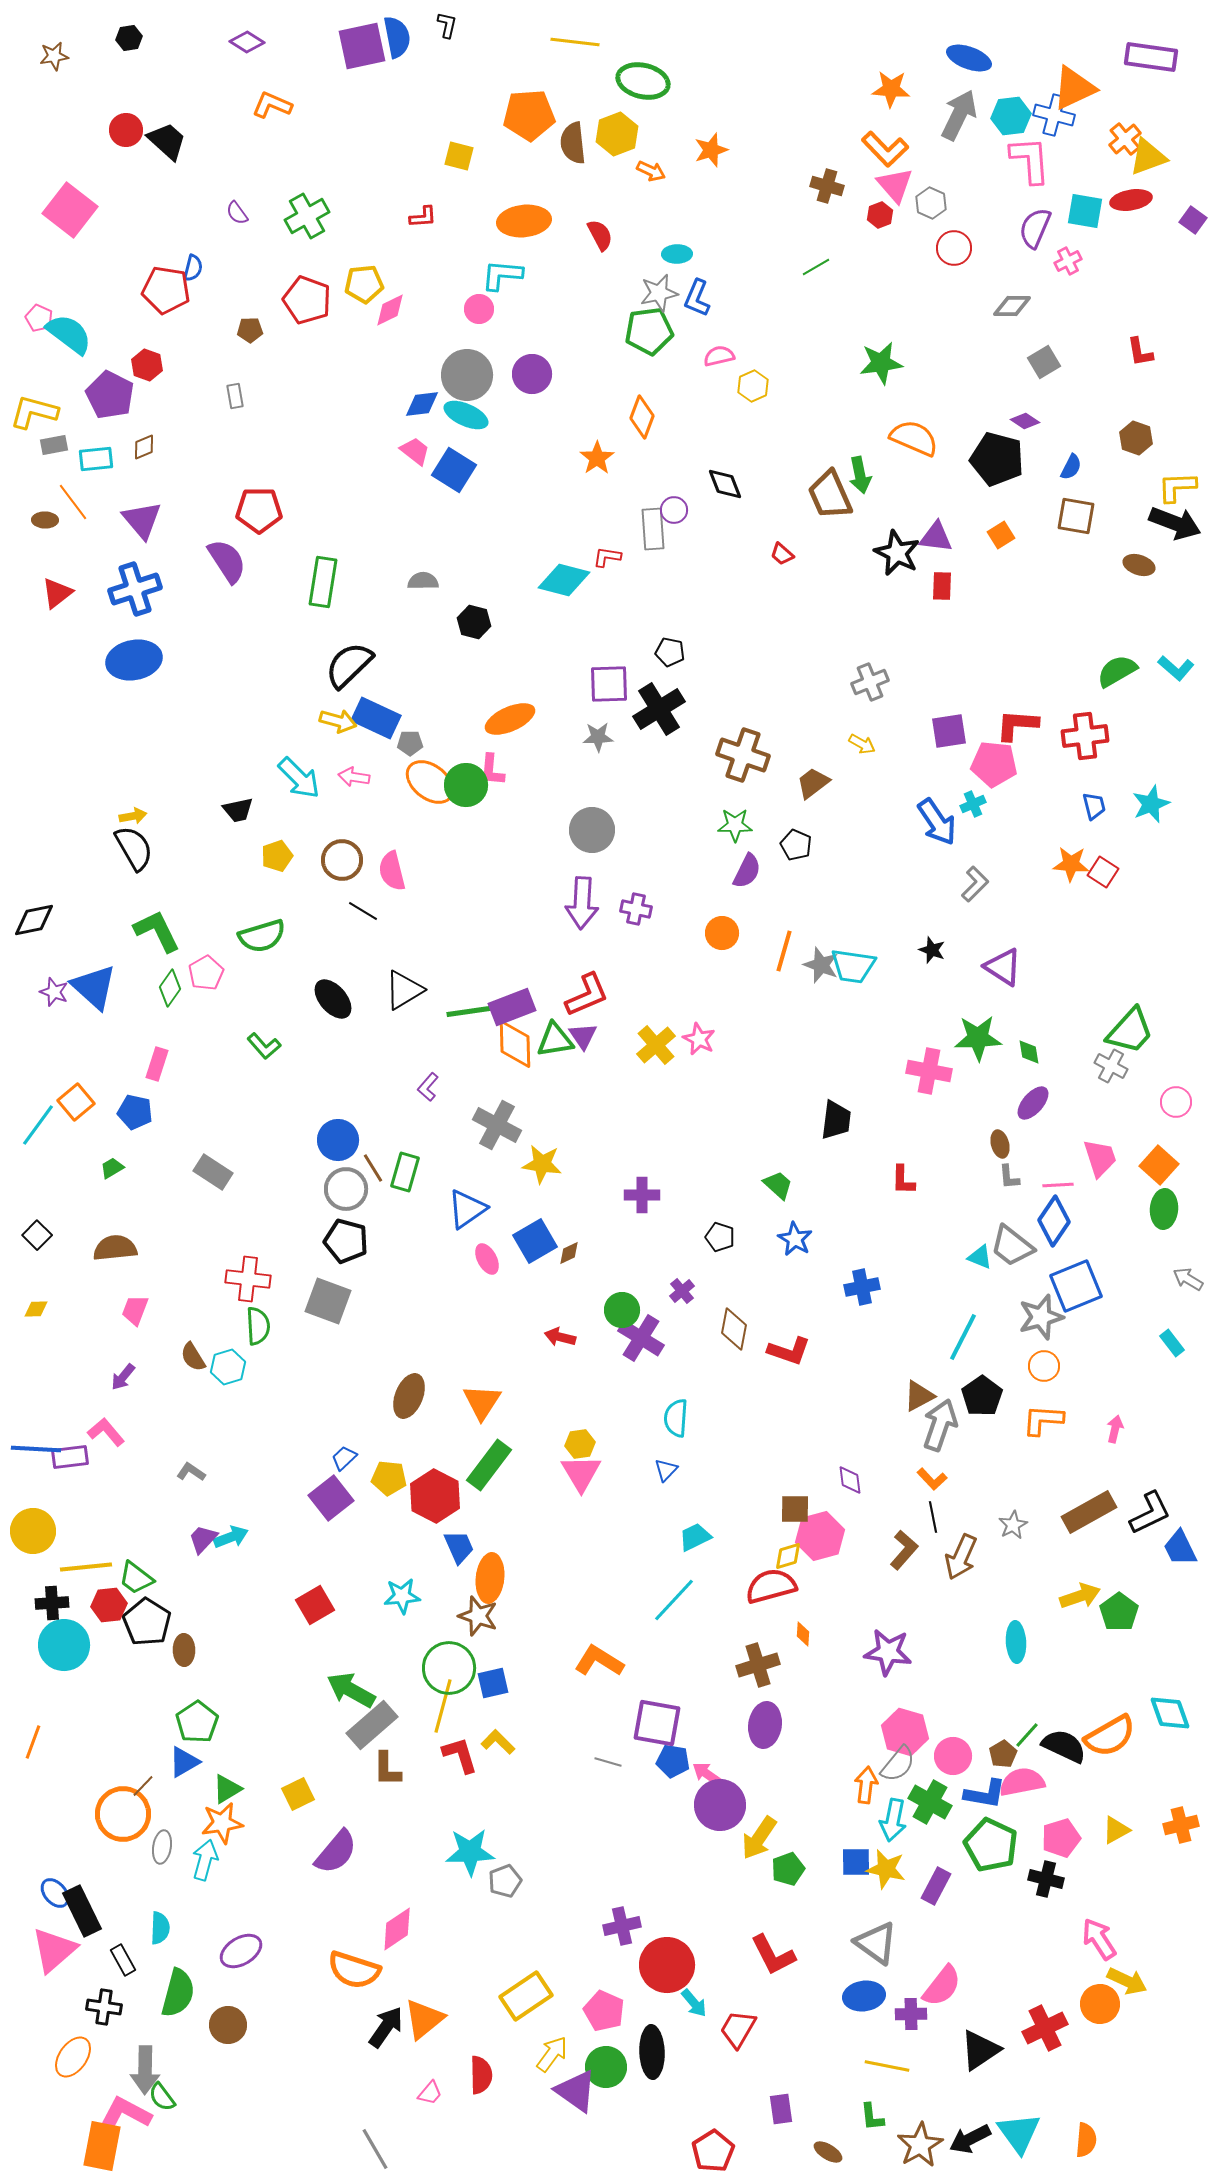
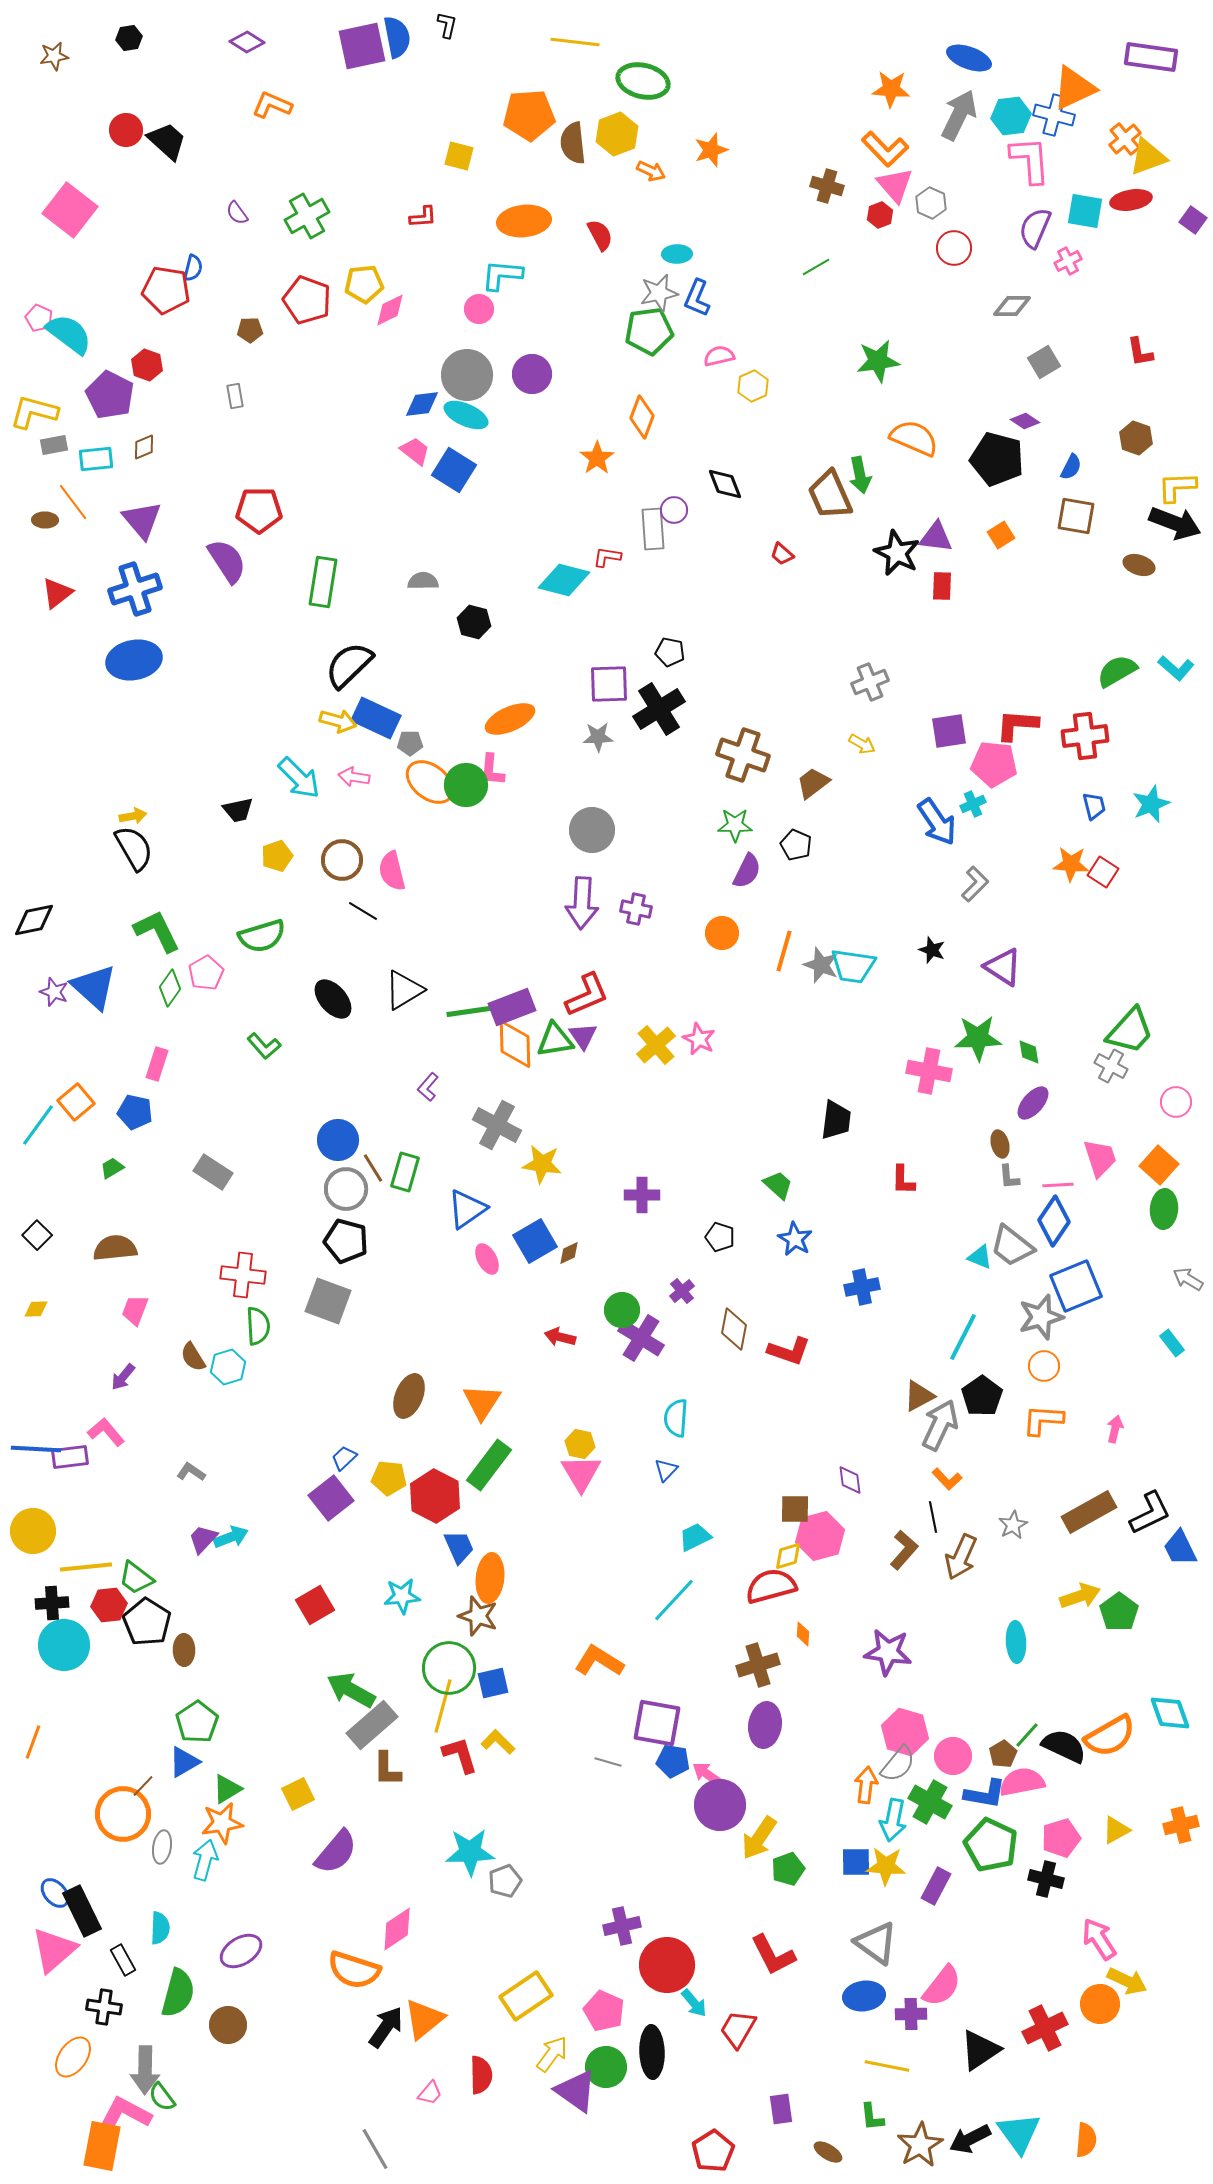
green star at (881, 363): moved 3 px left, 2 px up
red cross at (248, 1279): moved 5 px left, 4 px up
gray arrow at (940, 1425): rotated 6 degrees clockwise
yellow hexagon at (580, 1444): rotated 20 degrees clockwise
orange L-shape at (932, 1479): moved 15 px right
yellow star at (886, 1869): moved 3 px up; rotated 9 degrees counterclockwise
